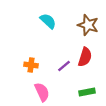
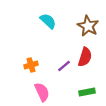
brown star: moved 1 px down; rotated 10 degrees clockwise
orange cross: rotated 24 degrees counterclockwise
